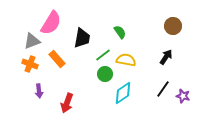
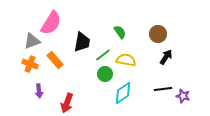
brown circle: moved 15 px left, 8 px down
black trapezoid: moved 4 px down
orange rectangle: moved 2 px left, 1 px down
black line: rotated 48 degrees clockwise
